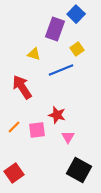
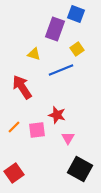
blue square: rotated 24 degrees counterclockwise
pink triangle: moved 1 px down
black square: moved 1 px right, 1 px up
